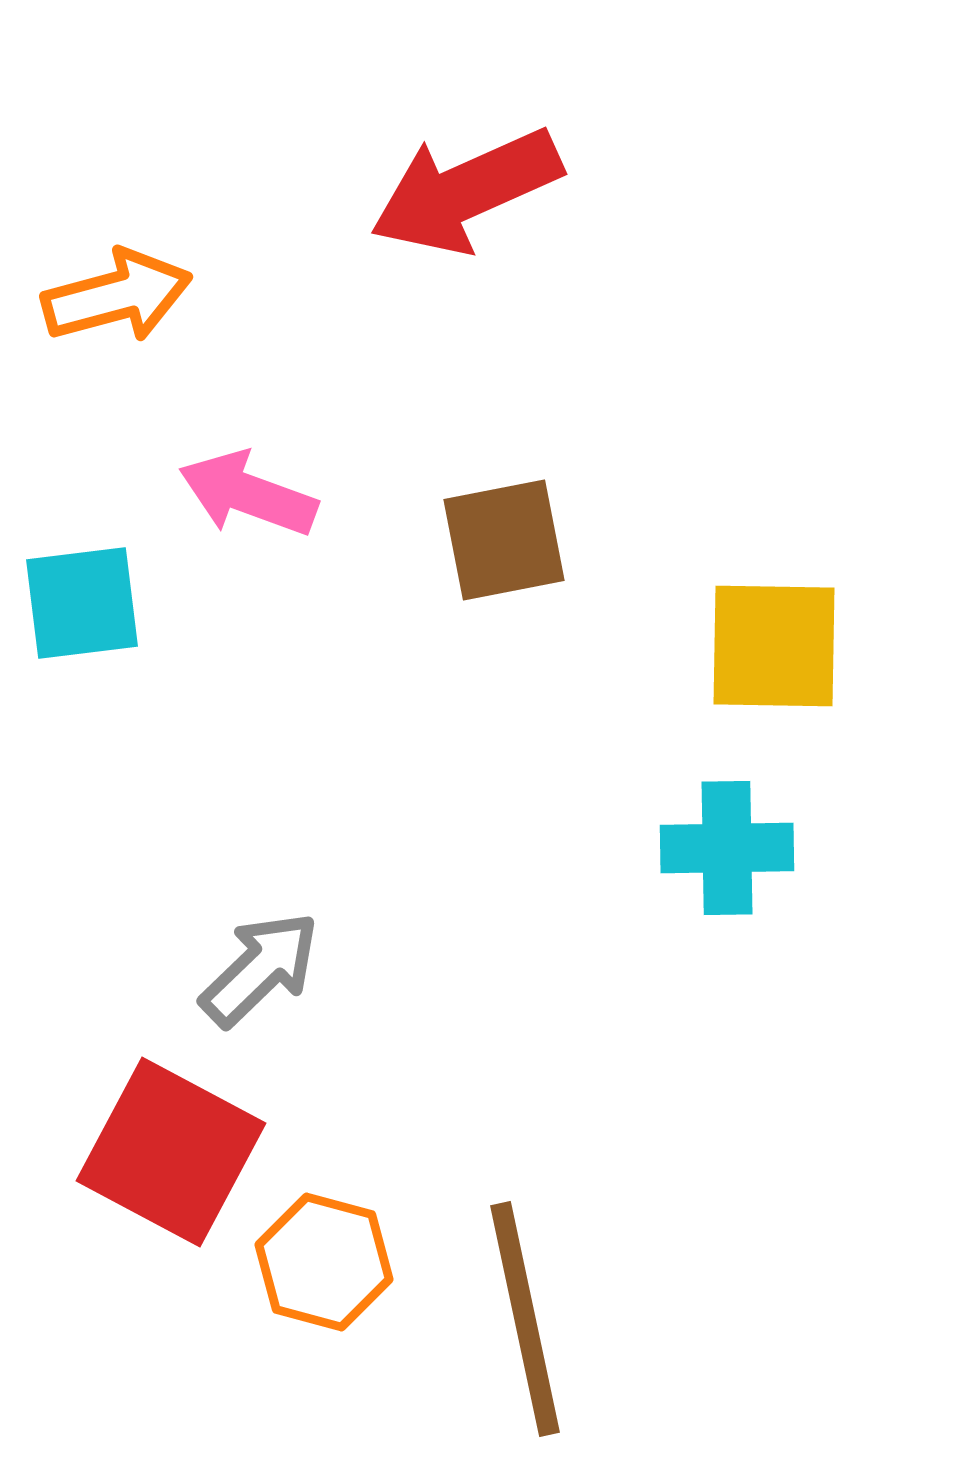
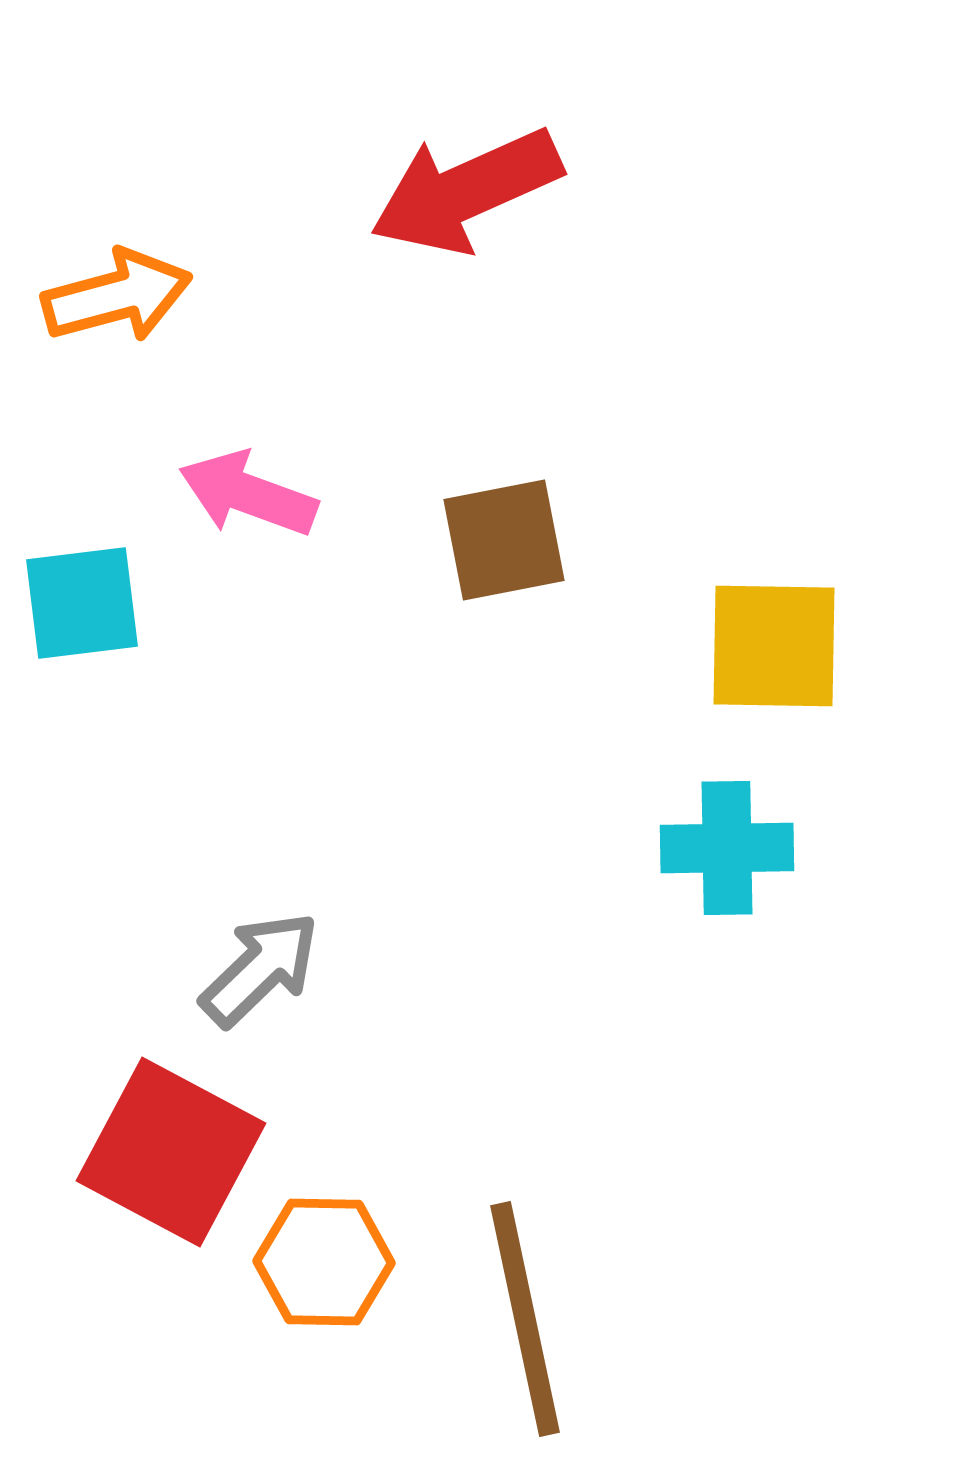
orange hexagon: rotated 14 degrees counterclockwise
